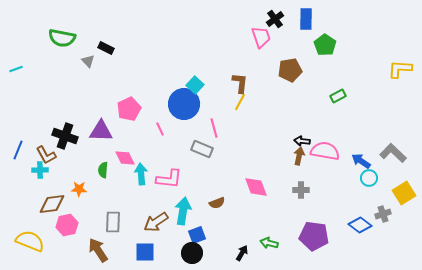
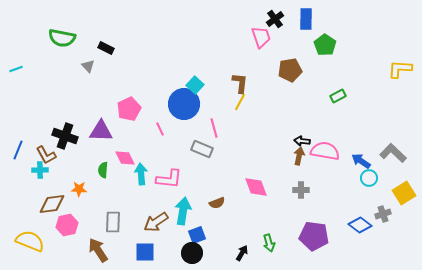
gray triangle at (88, 61): moved 5 px down
green arrow at (269, 243): rotated 120 degrees counterclockwise
